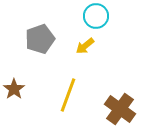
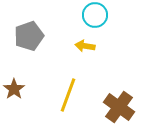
cyan circle: moved 1 px left, 1 px up
gray pentagon: moved 11 px left, 3 px up
yellow arrow: rotated 48 degrees clockwise
brown cross: moved 1 px left, 2 px up
